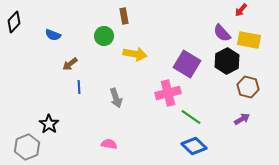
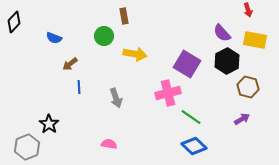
red arrow: moved 7 px right; rotated 56 degrees counterclockwise
blue semicircle: moved 1 px right, 3 px down
yellow rectangle: moved 6 px right
